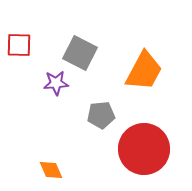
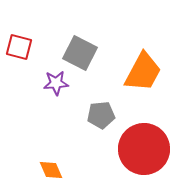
red square: moved 2 px down; rotated 12 degrees clockwise
orange trapezoid: moved 1 px left, 1 px down
